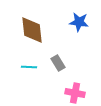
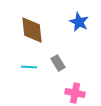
blue star: rotated 18 degrees clockwise
